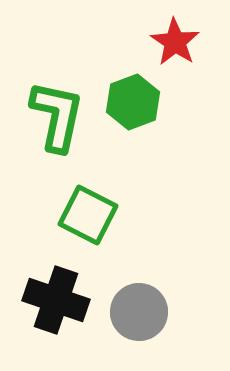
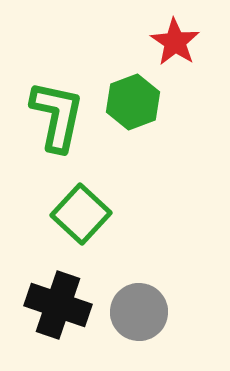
green square: moved 7 px left, 1 px up; rotated 16 degrees clockwise
black cross: moved 2 px right, 5 px down
